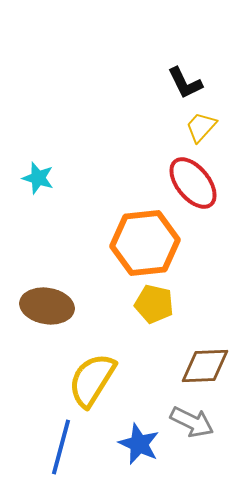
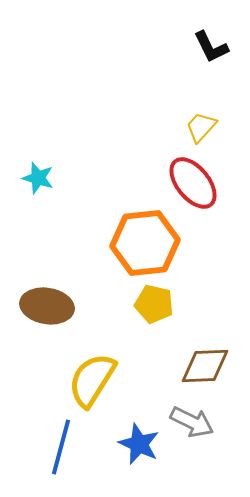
black L-shape: moved 26 px right, 36 px up
